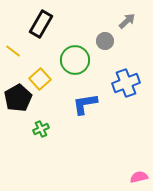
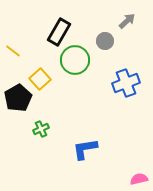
black rectangle: moved 18 px right, 8 px down
blue L-shape: moved 45 px down
pink semicircle: moved 2 px down
